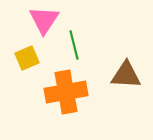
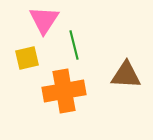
yellow square: rotated 10 degrees clockwise
orange cross: moved 2 px left, 1 px up
